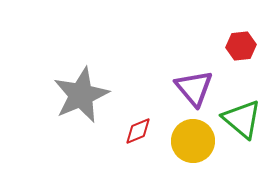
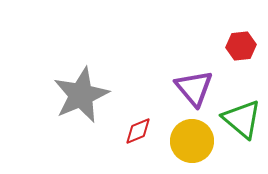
yellow circle: moved 1 px left
